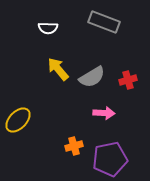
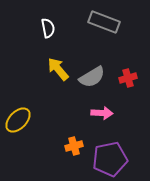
white semicircle: rotated 102 degrees counterclockwise
red cross: moved 2 px up
pink arrow: moved 2 px left
